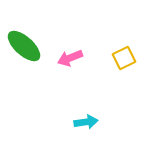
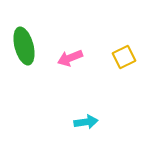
green ellipse: rotated 33 degrees clockwise
yellow square: moved 1 px up
